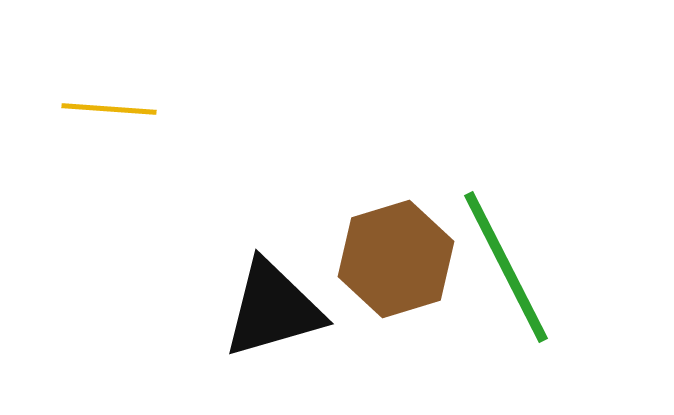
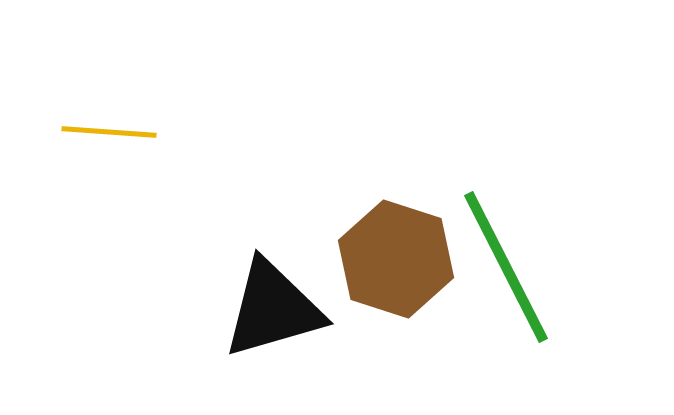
yellow line: moved 23 px down
brown hexagon: rotated 25 degrees counterclockwise
